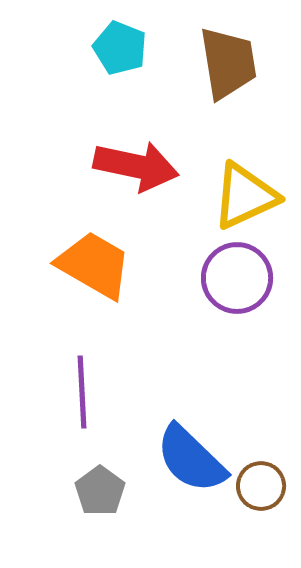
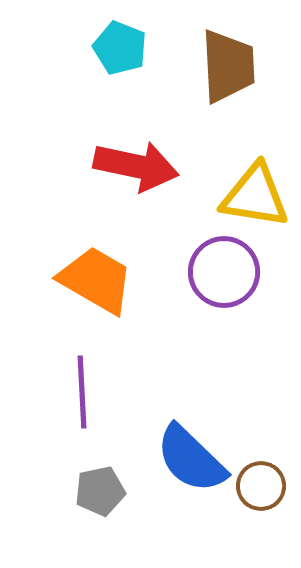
brown trapezoid: moved 3 px down; rotated 6 degrees clockwise
yellow triangle: moved 10 px right; rotated 34 degrees clockwise
orange trapezoid: moved 2 px right, 15 px down
purple circle: moved 13 px left, 6 px up
gray pentagon: rotated 24 degrees clockwise
